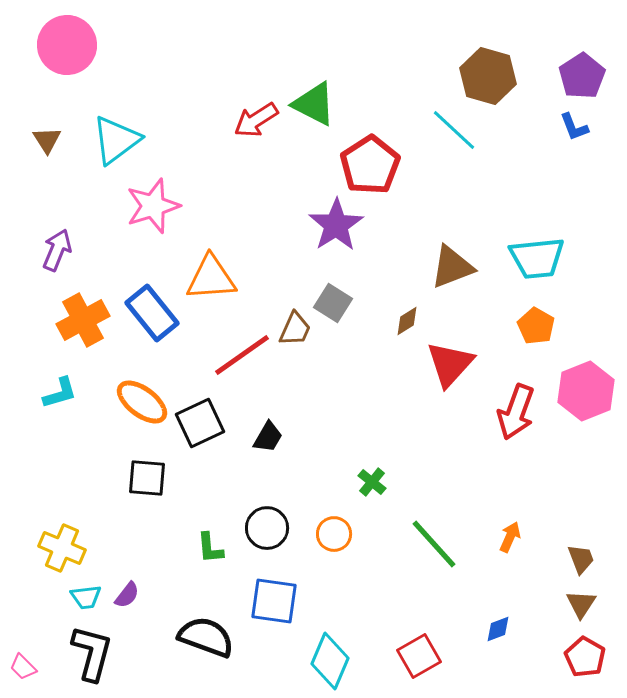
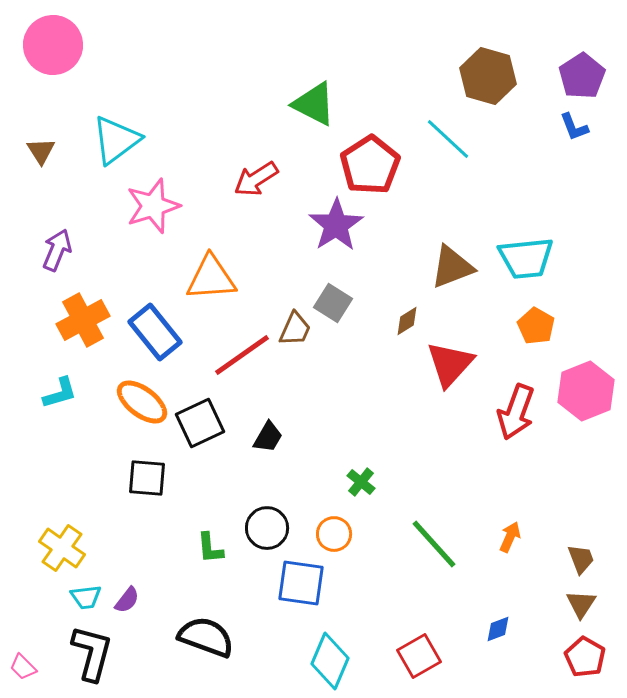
pink circle at (67, 45): moved 14 px left
red arrow at (256, 120): moved 59 px down
cyan line at (454, 130): moved 6 px left, 9 px down
brown triangle at (47, 140): moved 6 px left, 11 px down
cyan trapezoid at (537, 258): moved 11 px left
blue rectangle at (152, 313): moved 3 px right, 19 px down
green cross at (372, 482): moved 11 px left
yellow cross at (62, 548): rotated 12 degrees clockwise
purple semicircle at (127, 595): moved 5 px down
blue square at (274, 601): moved 27 px right, 18 px up
